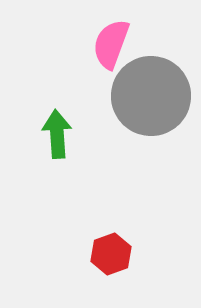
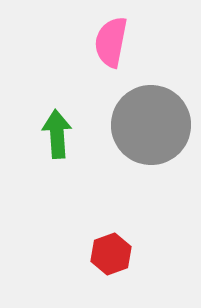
pink semicircle: moved 2 px up; rotated 9 degrees counterclockwise
gray circle: moved 29 px down
